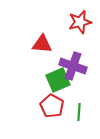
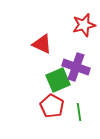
red star: moved 4 px right, 3 px down
red triangle: rotated 20 degrees clockwise
purple cross: moved 3 px right, 1 px down
green line: rotated 12 degrees counterclockwise
